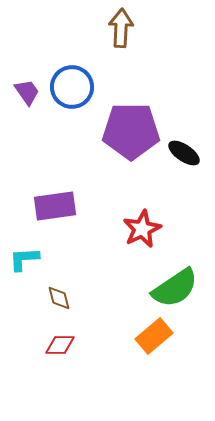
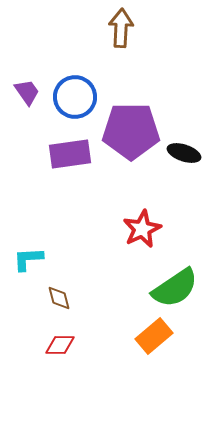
blue circle: moved 3 px right, 10 px down
black ellipse: rotated 16 degrees counterclockwise
purple rectangle: moved 15 px right, 52 px up
cyan L-shape: moved 4 px right
